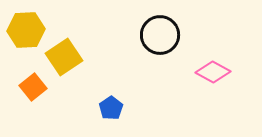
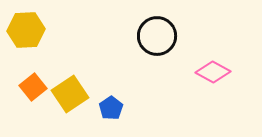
black circle: moved 3 px left, 1 px down
yellow square: moved 6 px right, 37 px down
